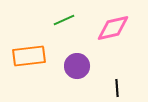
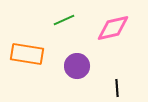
orange rectangle: moved 2 px left, 2 px up; rotated 16 degrees clockwise
